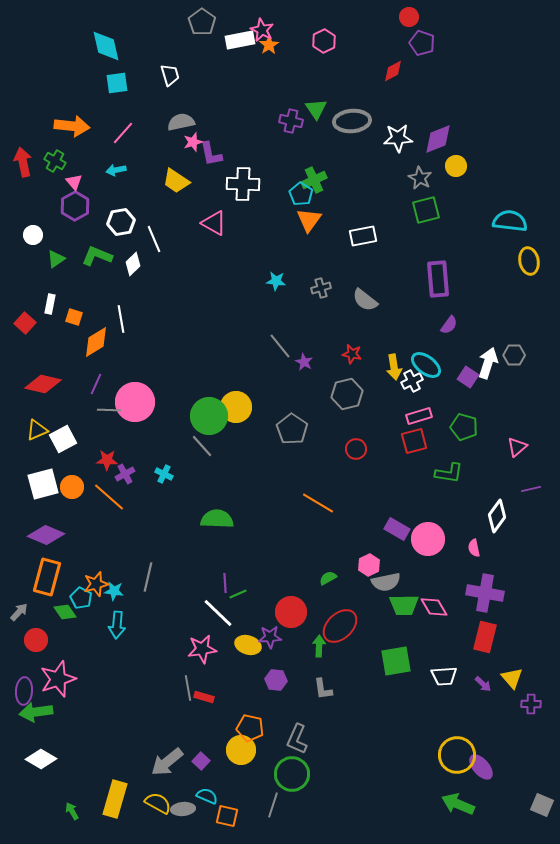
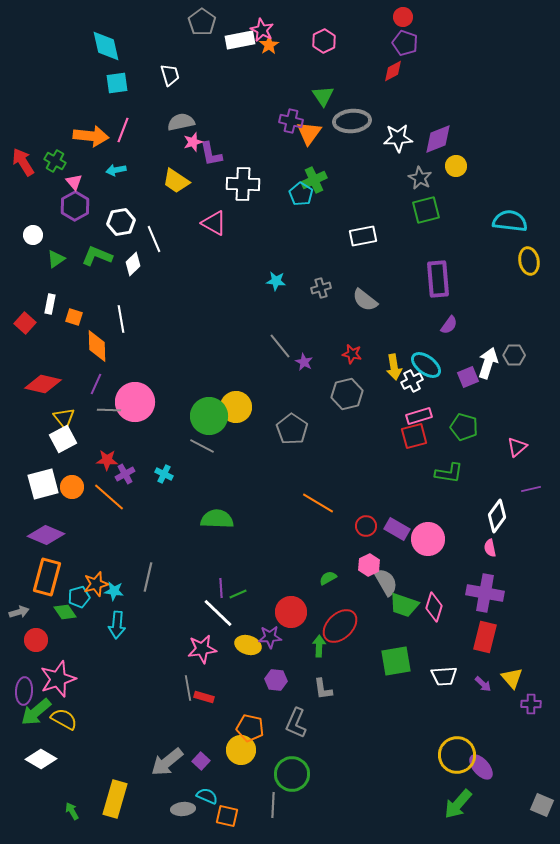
red circle at (409, 17): moved 6 px left
purple pentagon at (422, 43): moved 17 px left
green triangle at (316, 109): moved 7 px right, 13 px up
orange arrow at (72, 126): moved 19 px right, 10 px down
pink line at (123, 133): moved 3 px up; rotated 20 degrees counterclockwise
red arrow at (23, 162): rotated 20 degrees counterclockwise
orange triangle at (309, 220): moved 87 px up
orange diamond at (96, 342): moved 1 px right, 4 px down; rotated 60 degrees counterclockwise
purple square at (468, 377): rotated 35 degrees clockwise
yellow triangle at (37, 430): moved 27 px right, 12 px up; rotated 45 degrees counterclockwise
red square at (414, 441): moved 5 px up
gray line at (202, 446): rotated 20 degrees counterclockwise
red circle at (356, 449): moved 10 px right, 77 px down
pink semicircle at (474, 548): moved 16 px right
gray semicircle at (386, 582): rotated 108 degrees counterclockwise
purple line at (225, 583): moved 4 px left, 5 px down
cyan pentagon at (81, 598): moved 2 px left, 1 px up; rotated 30 degrees clockwise
green trapezoid at (404, 605): rotated 20 degrees clockwise
pink diamond at (434, 607): rotated 48 degrees clockwise
gray arrow at (19, 612): rotated 30 degrees clockwise
green arrow at (36, 712): rotated 32 degrees counterclockwise
gray L-shape at (297, 739): moved 1 px left, 16 px up
yellow semicircle at (158, 803): moved 94 px left, 84 px up
green arrow at (458, 804): rotated 72 degrees counterclockwise
gray line at (273, 805): rotated 15 degrees counterclockwise
